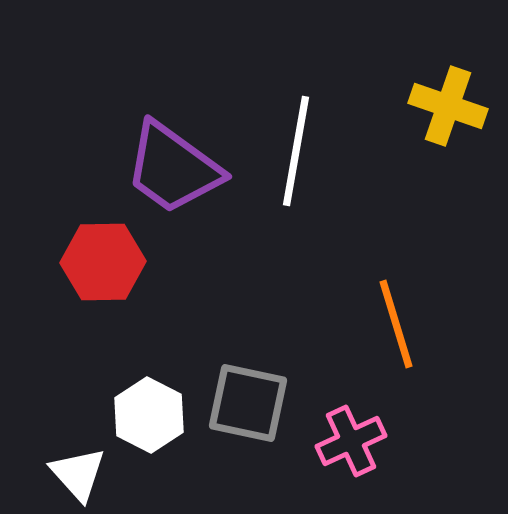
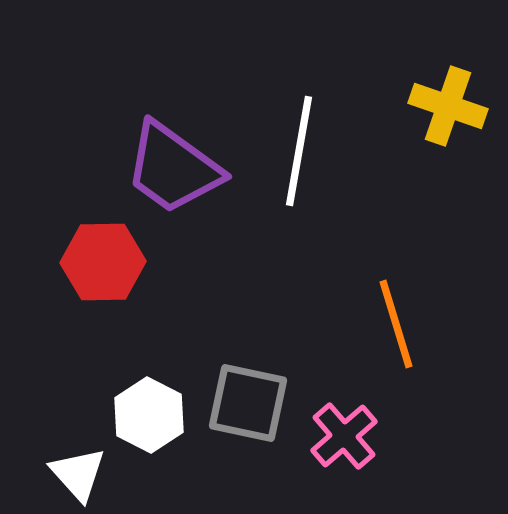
white line: moved 3 px right
pink cross: moved 7 px left, 5 px up; rotated 16 degrees counterclockwise
